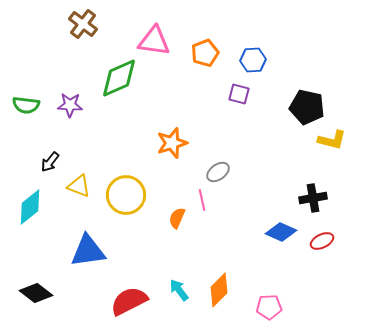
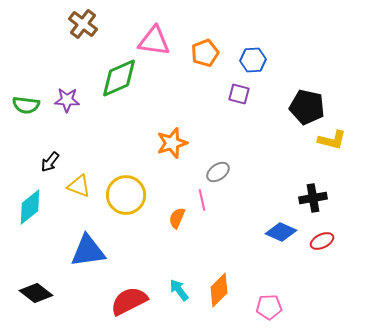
purple star: moved 3 px left, 5 px up
